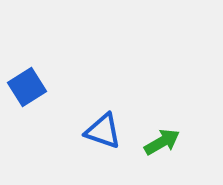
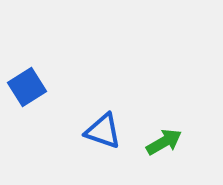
green arrow: moved 2 px right
